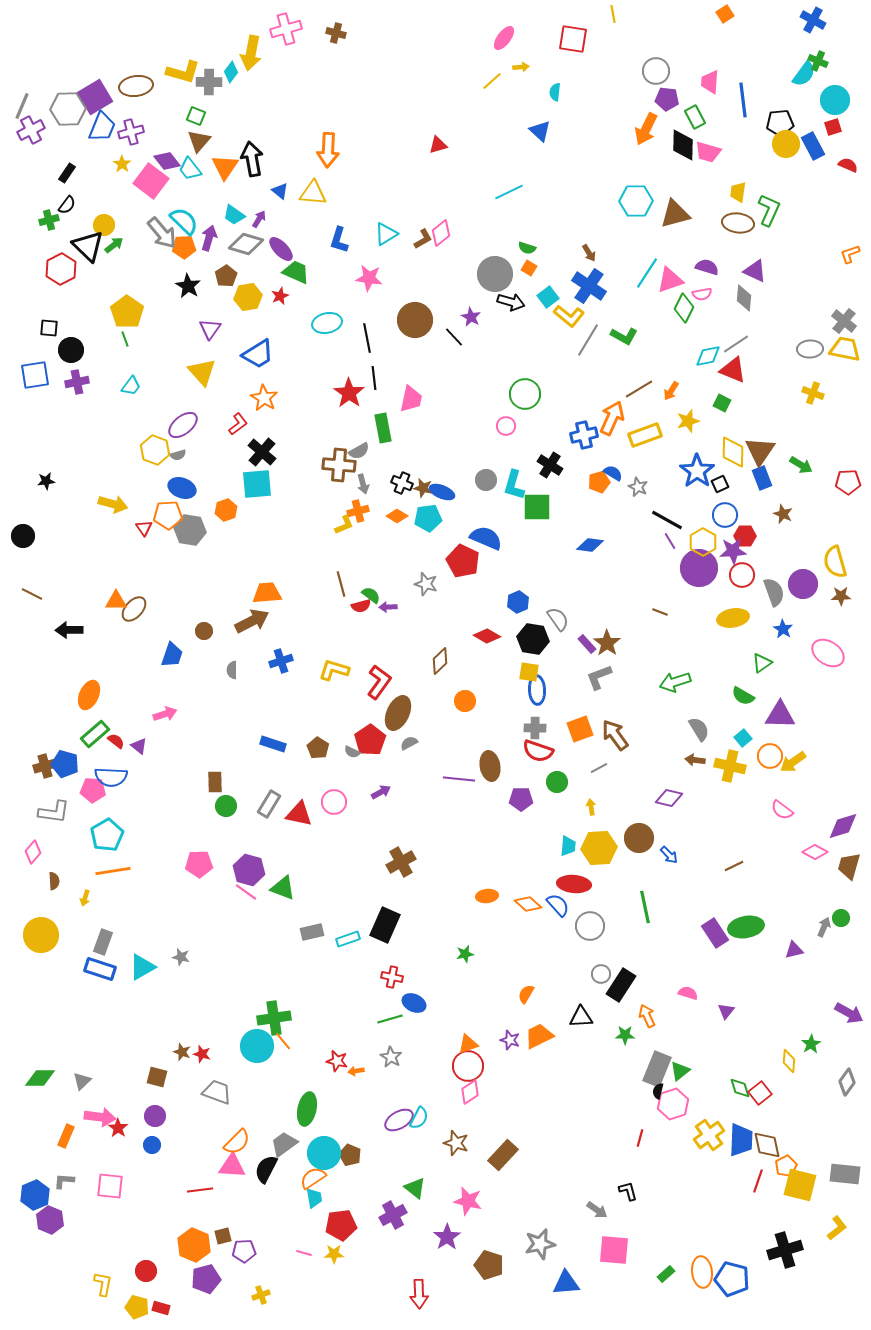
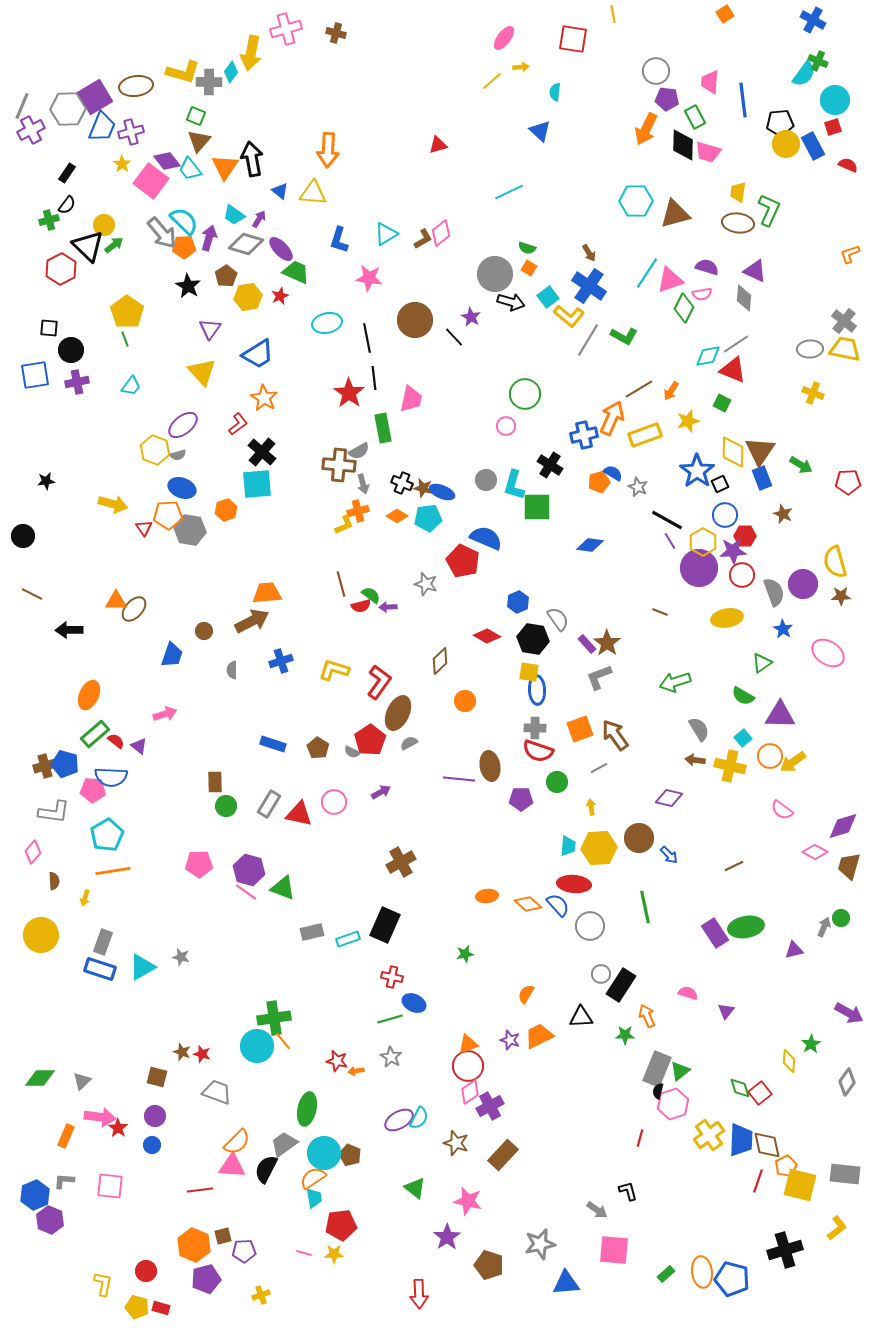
yellow ellipse at (733, 618): moved 6 px left
purple cross at (393, 1215): moved 97 px right, 109 px up
